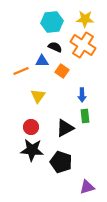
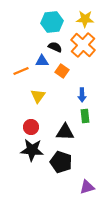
orange cross: rotated 10 degrees clockwise
black triangle: moved 4 px down; rotated 30 degrees clockwise
